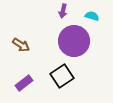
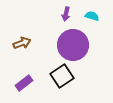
purple arrow: moved 3 px right, 3 px down
purple circle: moved 1 px left, 4 px down
brown arrow: moved 1 px right, 2 px up; rotated 54 degrees counterclockwise
